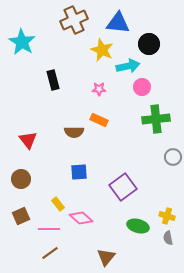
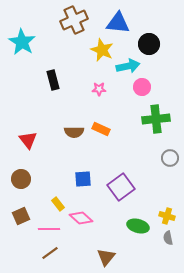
orange rectangle: moved 2 px right, 9 px down
gray circle: moved 3 px left, 1 px down
blue square: moved 4 px right, 7 px down
purple square: moved 2 px left
